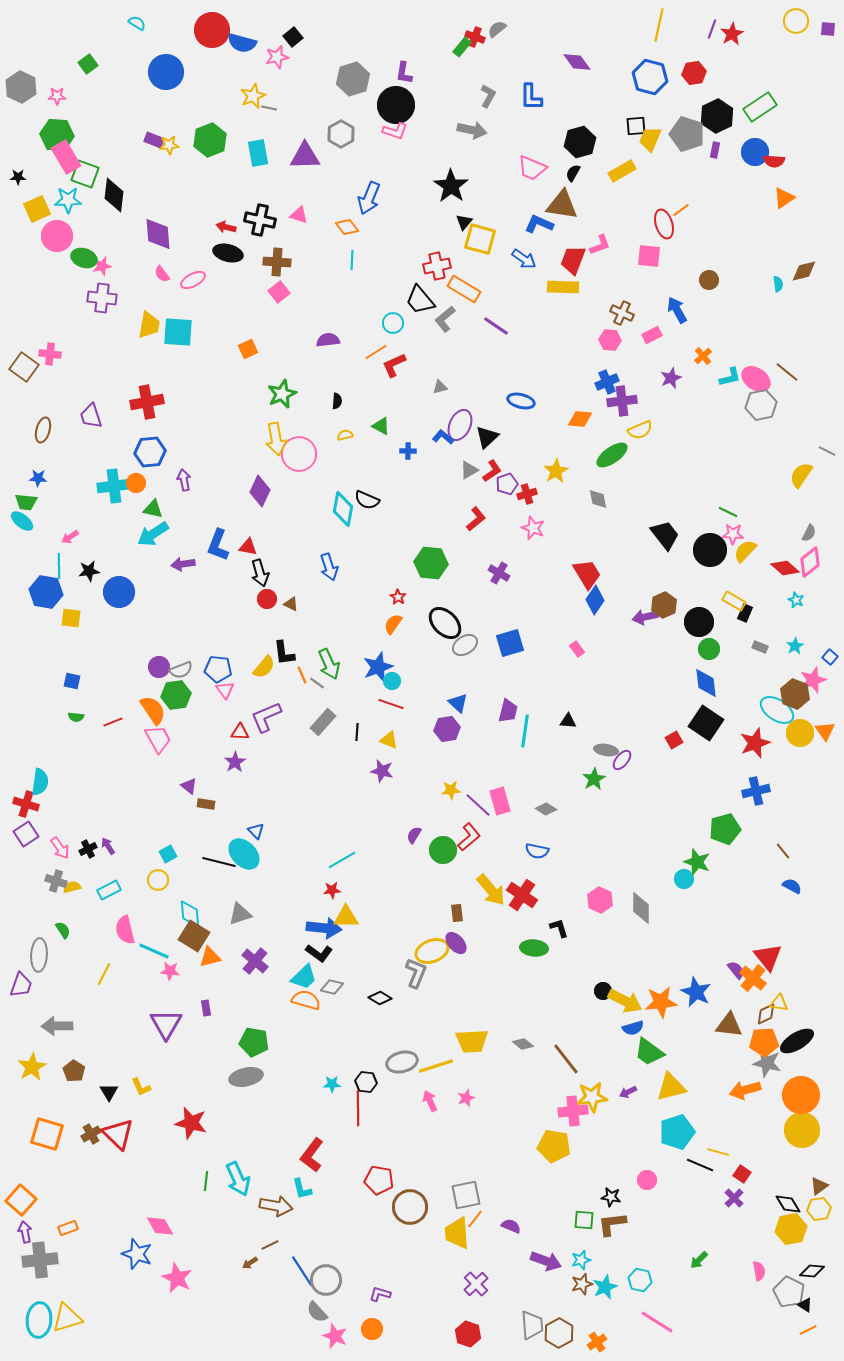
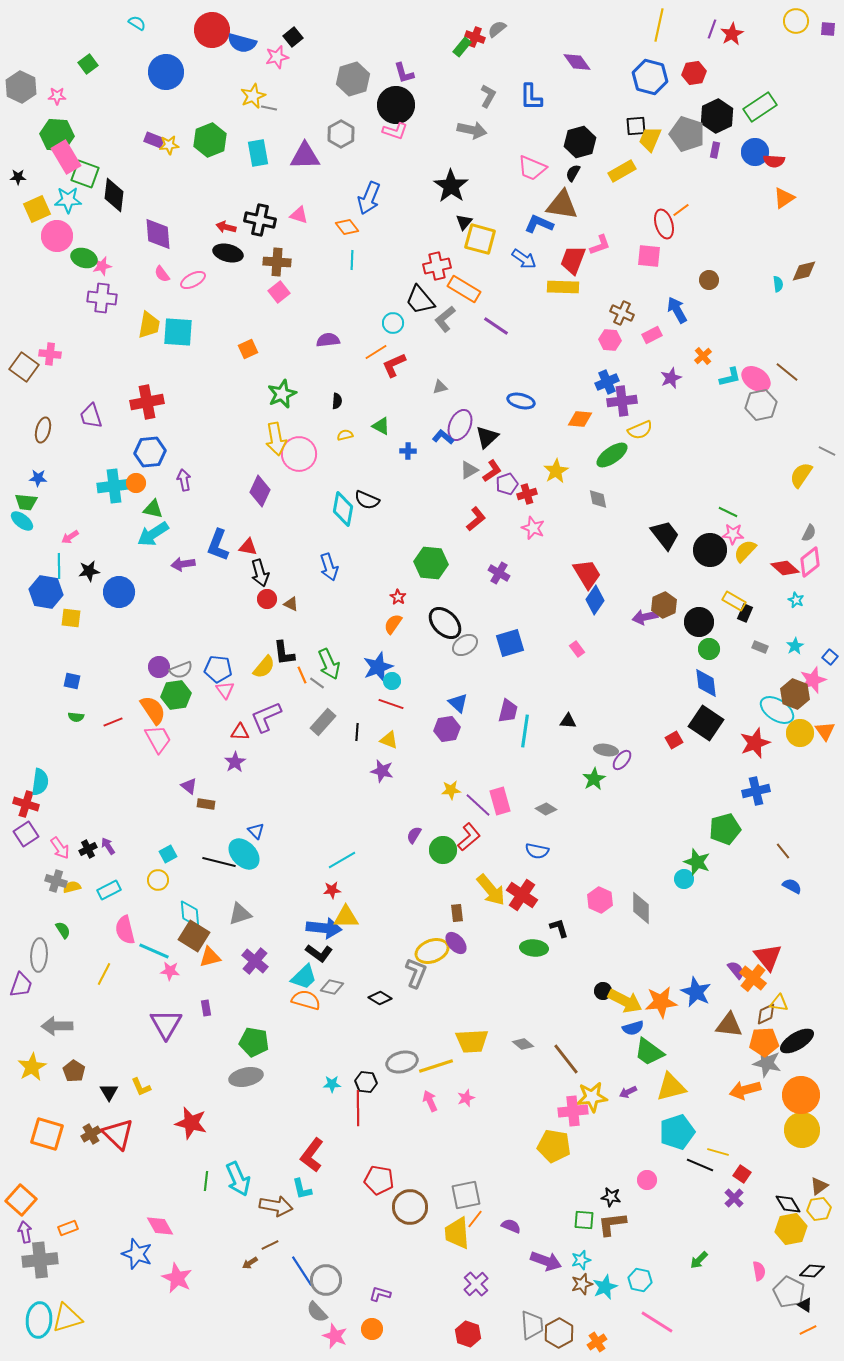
purple L-shape at (404, 73): rotated 25 degrees counterclockwise
